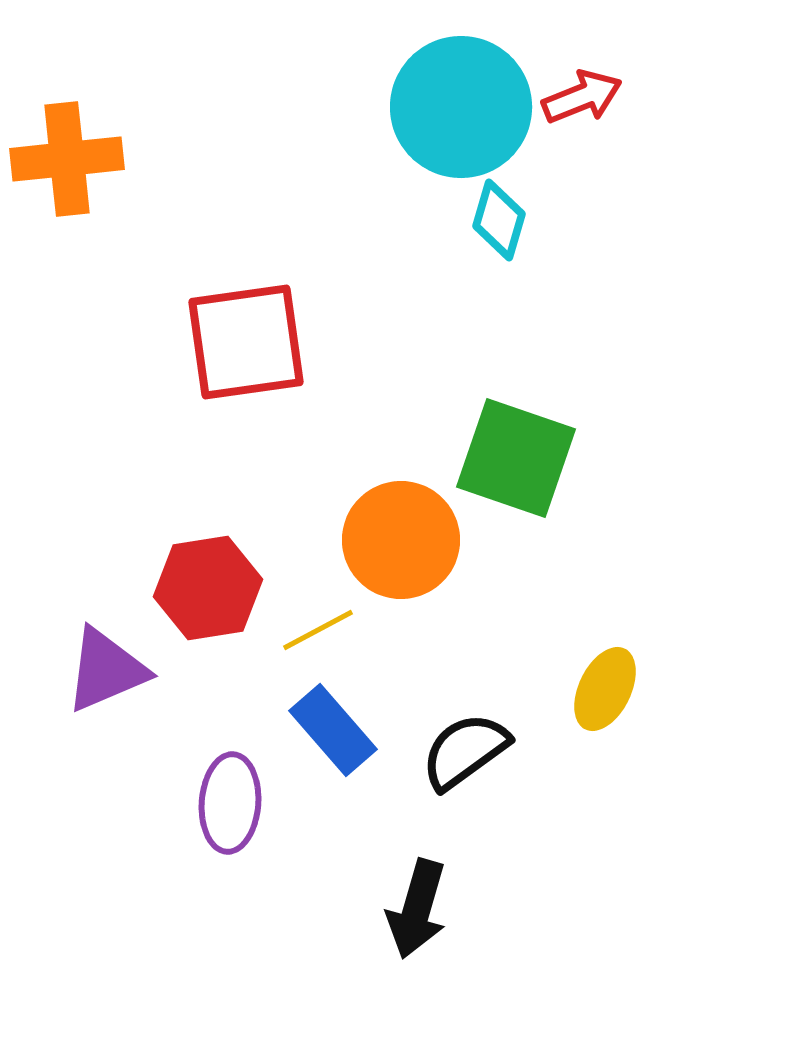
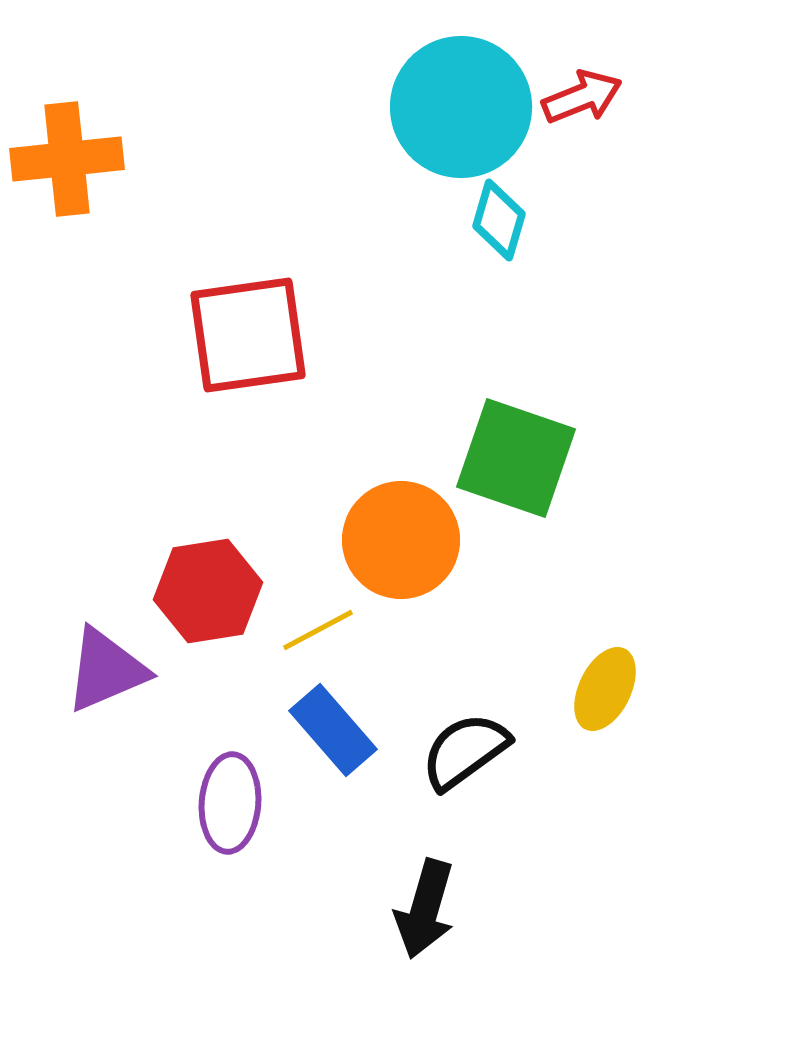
red square: moved 2 px right, 7 px up
red hexagon: moved 3 px down
black arrow: moved 8 px right
